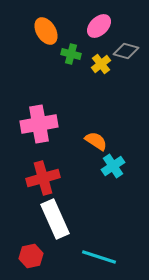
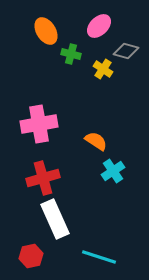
yellow cross: moved 2 px right, 5 px down; rotated 18 degrees counterclockwise
cyan cross: moved 5 px down
